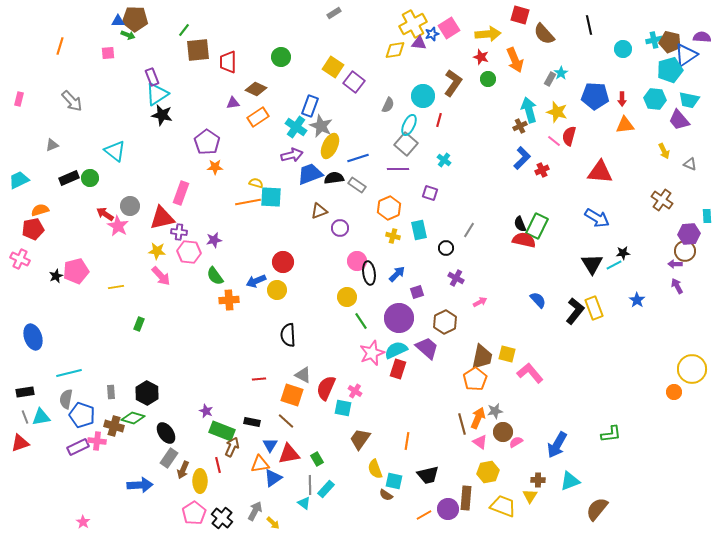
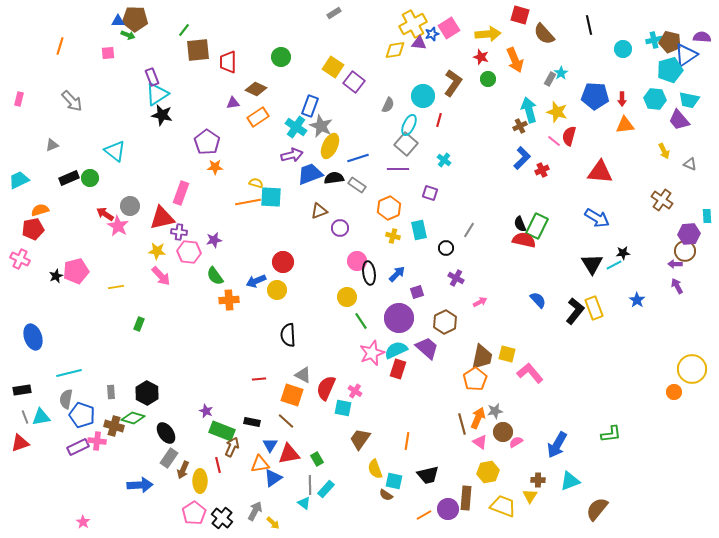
black rectangle at (25, 392): moved 3 px left, 2 px up
